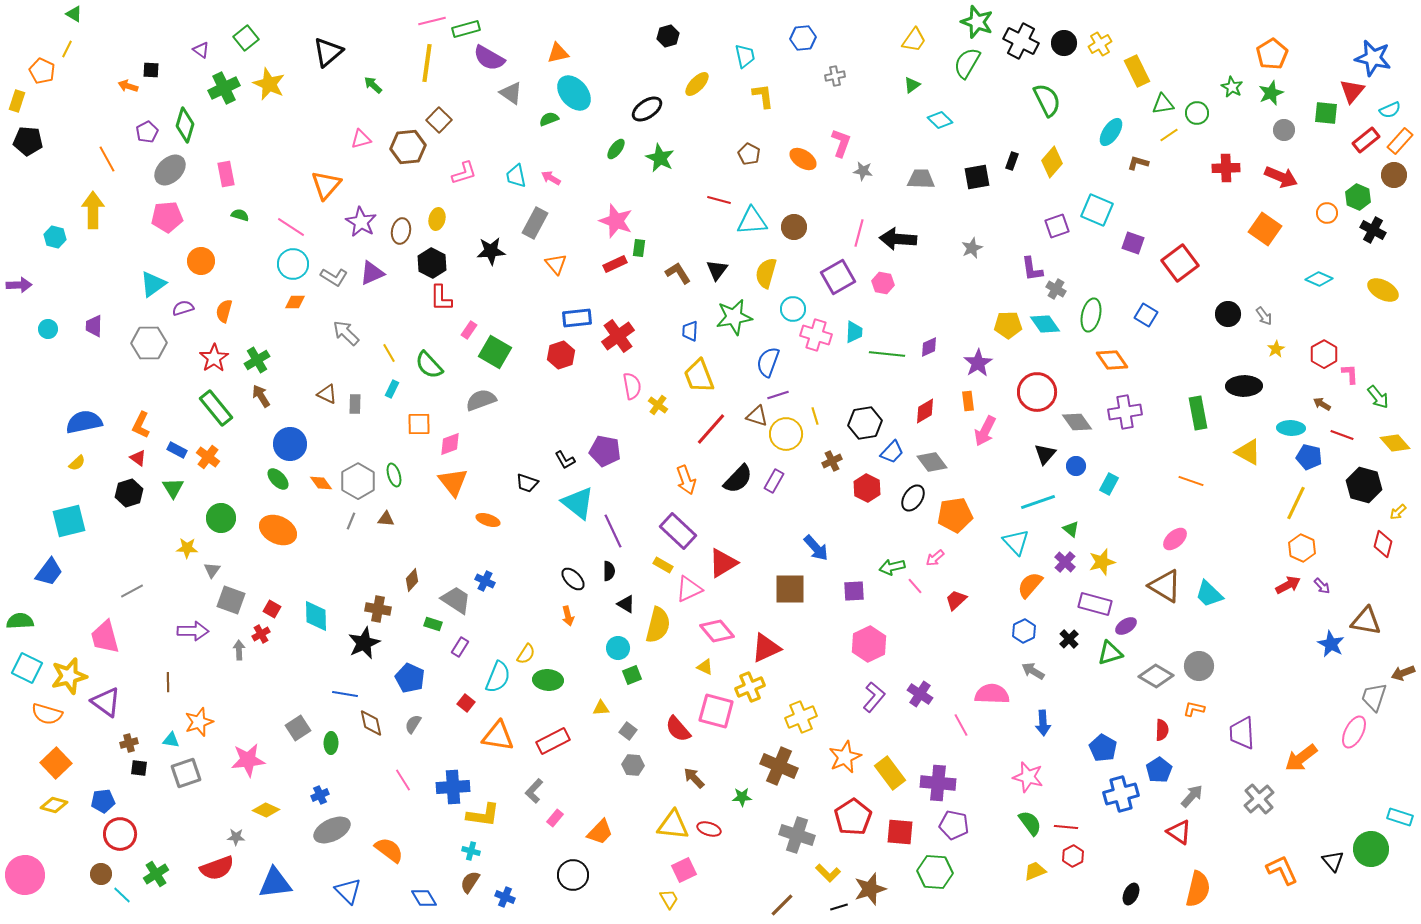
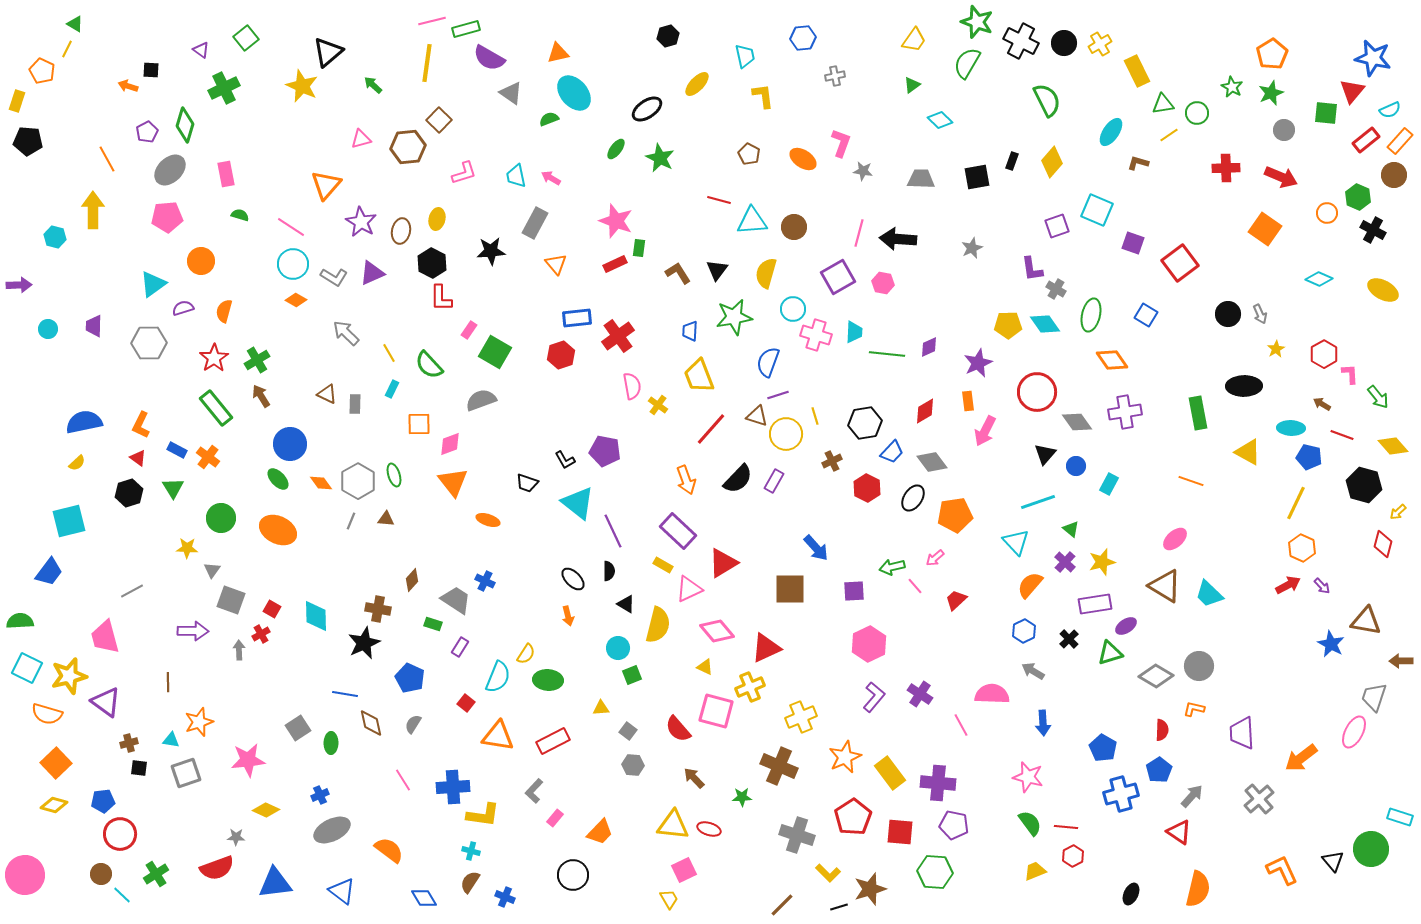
green triangle at (74, 14): moved 1 px right, 10 px down
yellow star at (269, 84): moved 33 px right, 2 px down
orange diamond at (295, 302): moved 1 px right, 2 px up; rotated 30 degrees clockwise
gray arrow at (1264, 316): moved 4 px left, 2 px up; rotated 12 degrees clockwise
purple star at (978, 363): rotated 8 degrees clockwise
yellow diamond at (1395, 443): moved 2 px left, 3 px down
purple rectangle at (1095, 604): rotated 24 degrees counterclockwise
brown arrow at (1403, 673): moved 2 px left, 12 px up; rotated 20 degrees clockwise
blue triangle at (348, 891): moved 6 px left; rotated 8 degrees counterclockwise
